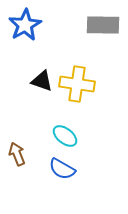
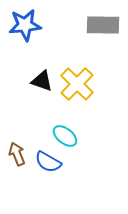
blue star: rotated 24 degrees clockwise
yellow cross: rotated 36 degrees clockwise
blue semicircle: moved 14 px left, 7 px up
